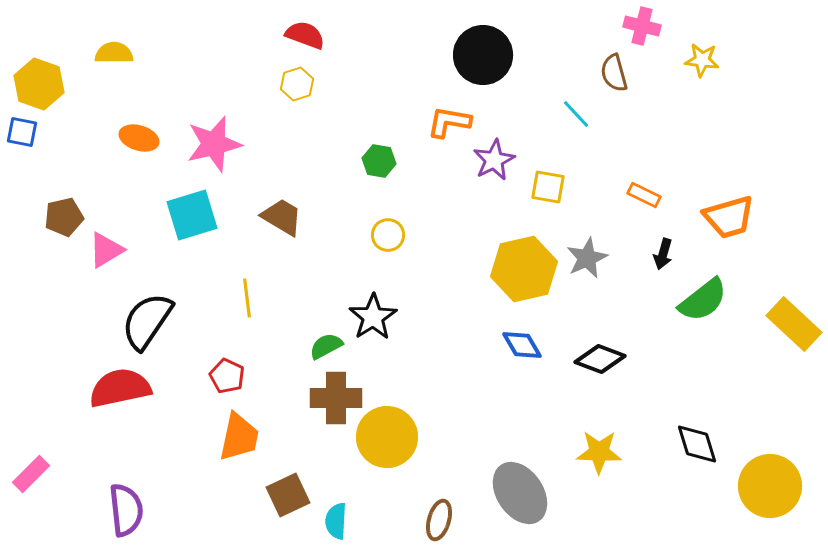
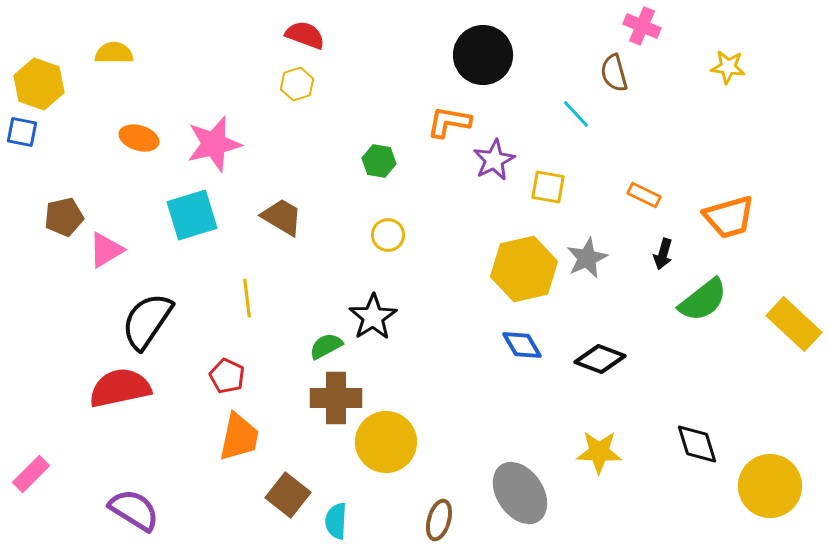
pink cross at (642, 26): rotated 9 degrees clockwise
yellow star at (702, 60): moved 26 px right, 7 px down
yellow circle at (387, 437): moved 1 px left, 5 px down
brown square at (288, 495): rotated 27 degrees counterclockwise
purple semicircle at (126, 510): moved 8 px right; rotated 52 degrees counterclockwise
